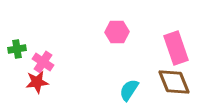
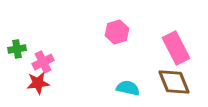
pink hexagon: rotated 15 degrees counterclockwise
pink rectangle: rotated 8 degrees counterclockwise
pink cross: rotated 30 degrees clockwise
red star: moved 1 px right, 1 px down
cyan semicircle: moved 1 px left, 2 px up; rotated 70 degrees clockwise
